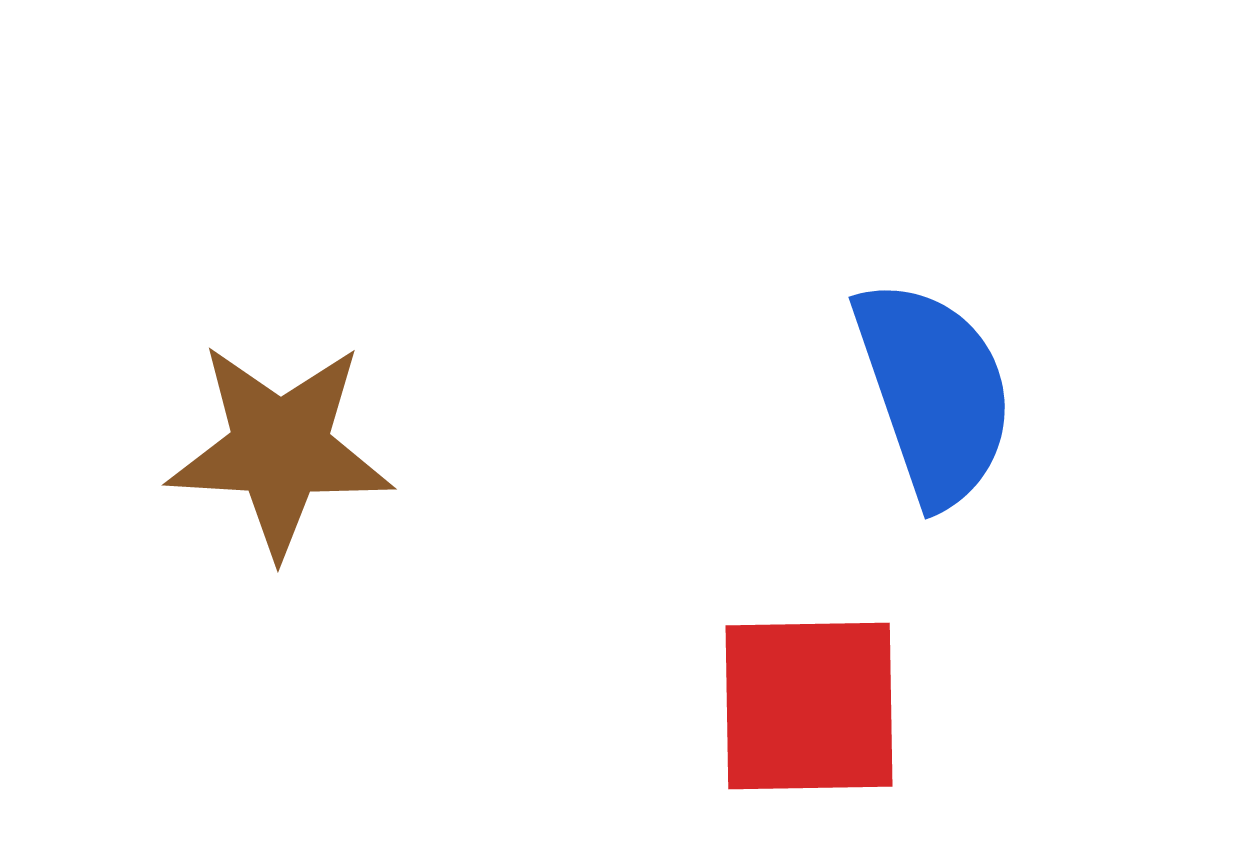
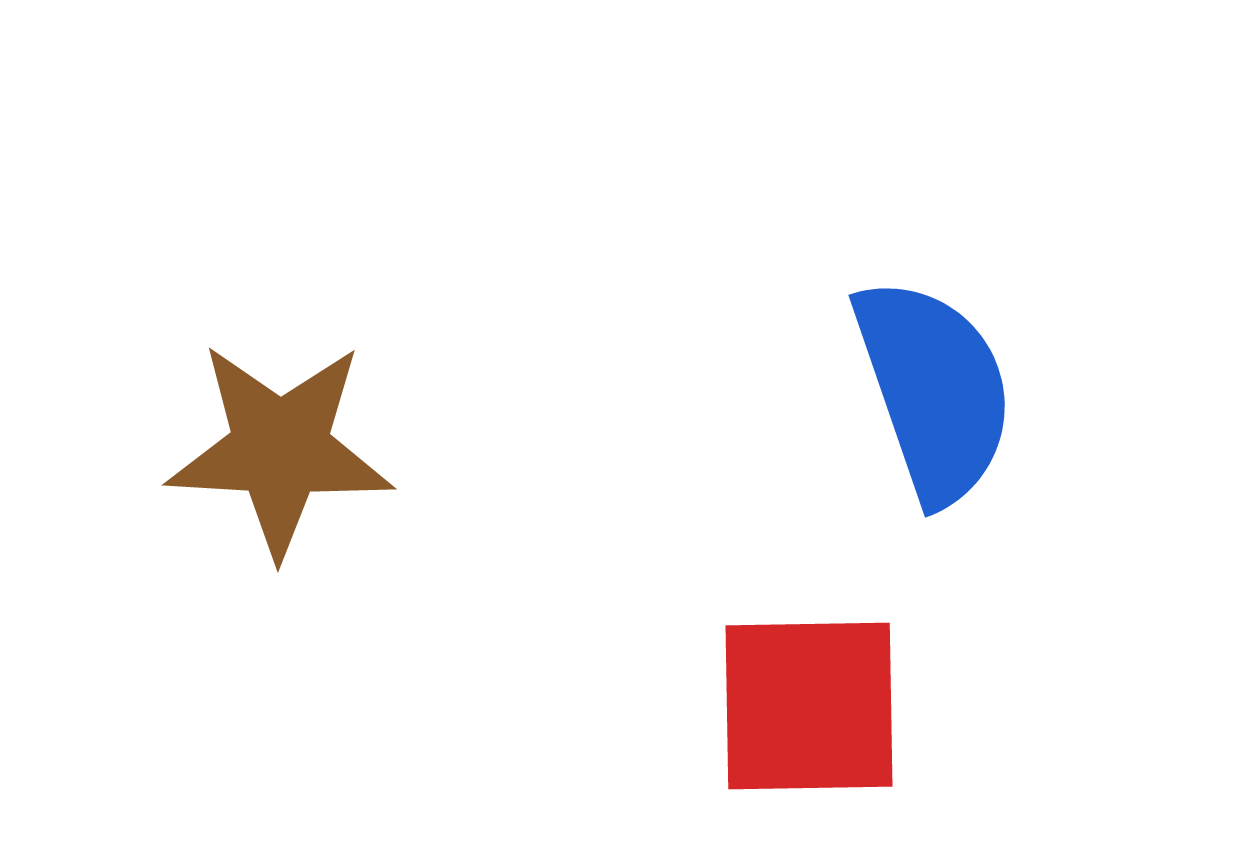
blue semicircle: moved 2 px up
